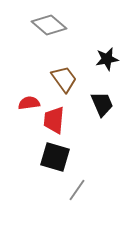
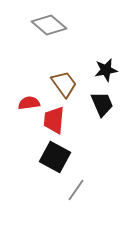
black star: moved 1 px left, 11 px down
brown trapezoid: moved 5 px down
black square: rotated 12 degrees clockwise
gray line: moved 1 px left
